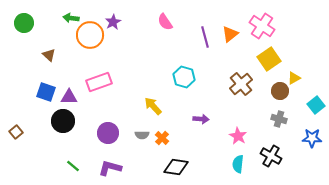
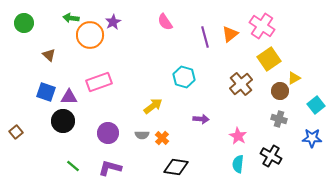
yellow arrow: rotated 96 degrees clockwise
